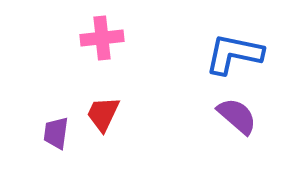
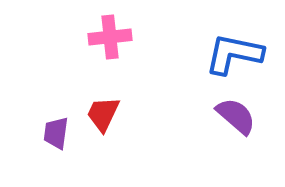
pink cross: moved 8 px right, 1 px up
purple semicircle: moved 1 px left
